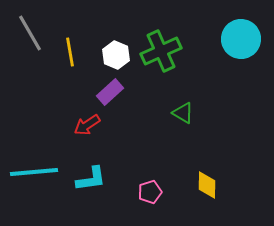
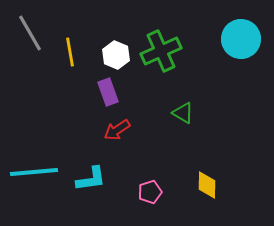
purple rectangle: moved 2 px left; rotated 68 degrees counterclockwise
red arrow: moved 30 px right, 5 px down
